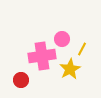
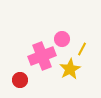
pink cross: rotated 12 degrees counterclockwise
red circle: moved 1 px left
